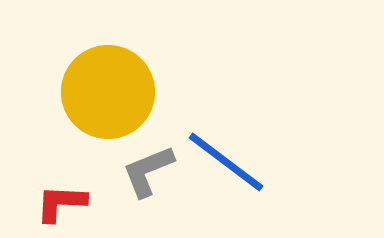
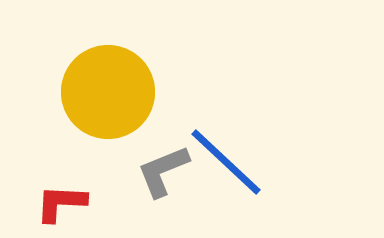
blue line: rotated 6 degrees clockwise
gray L-shape: moved 15 px right
